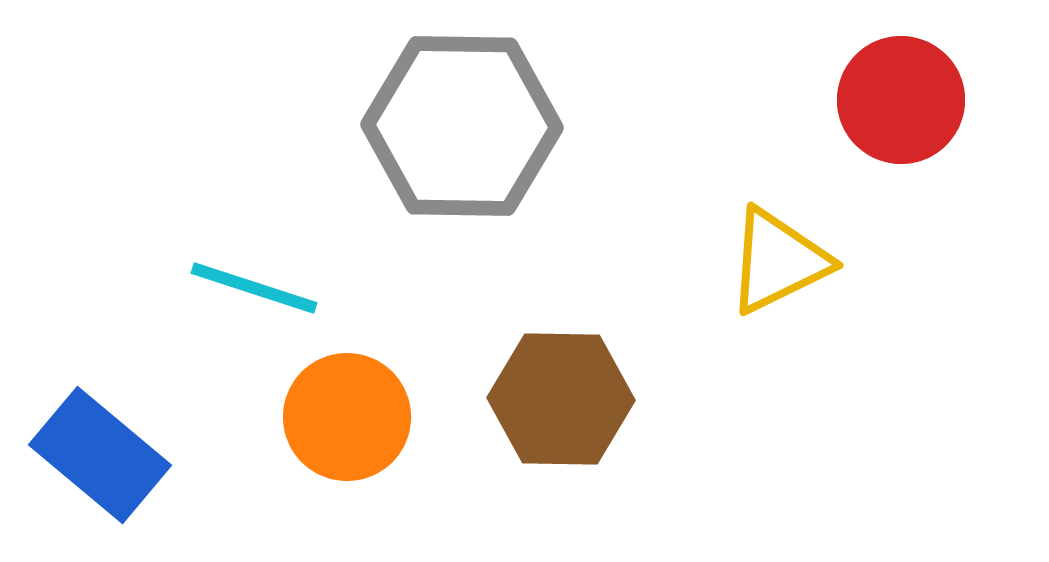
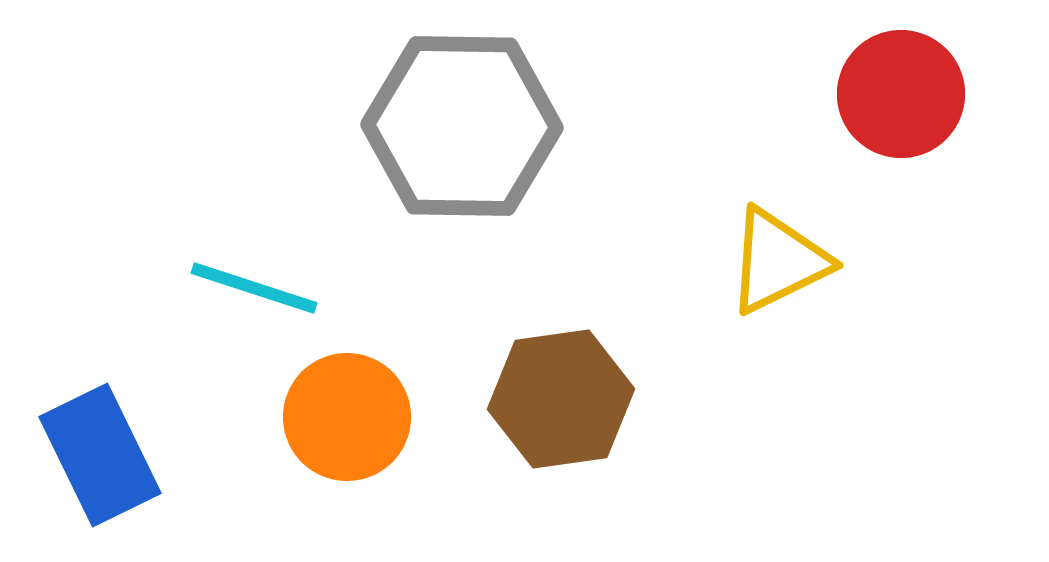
red circle: moved 6 px up
brown hexagon: rotated 9 degrees counterclockwise
blue rectangle: rotated 24 degrees clockwise
